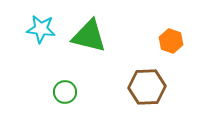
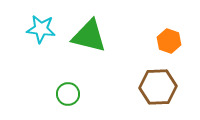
orange hexagon: moved 2 px left
brown hexagon: moved 11 px right
green circle: moved 3 px right, 2 px down
